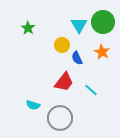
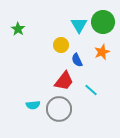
green star: moved 10 px left, 1 px down
yellow circle: moved 1 px left
orange star: rotated 21 degrees clockwise
blue semicircle: moved 2 px down
red trapezoid: moved 1 px up
cyan semicircle: rotated 24 degrees counterclockwise
gray circle: moved 1 px left, 9 px up
